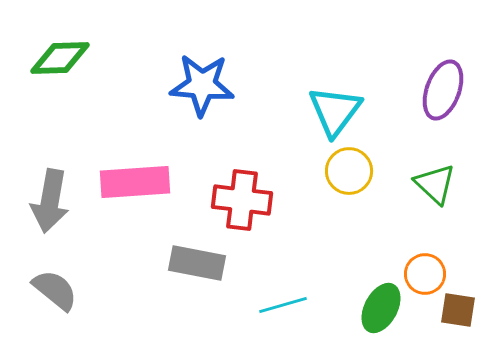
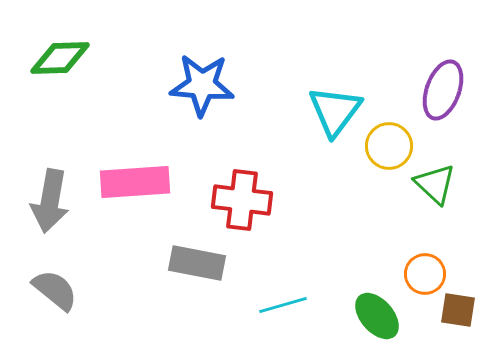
yellow circle: moved 40 px right, 25 px up
green ellipse: moved 4 px left, 8 px down; rotated 69 degrees counterclockwise
